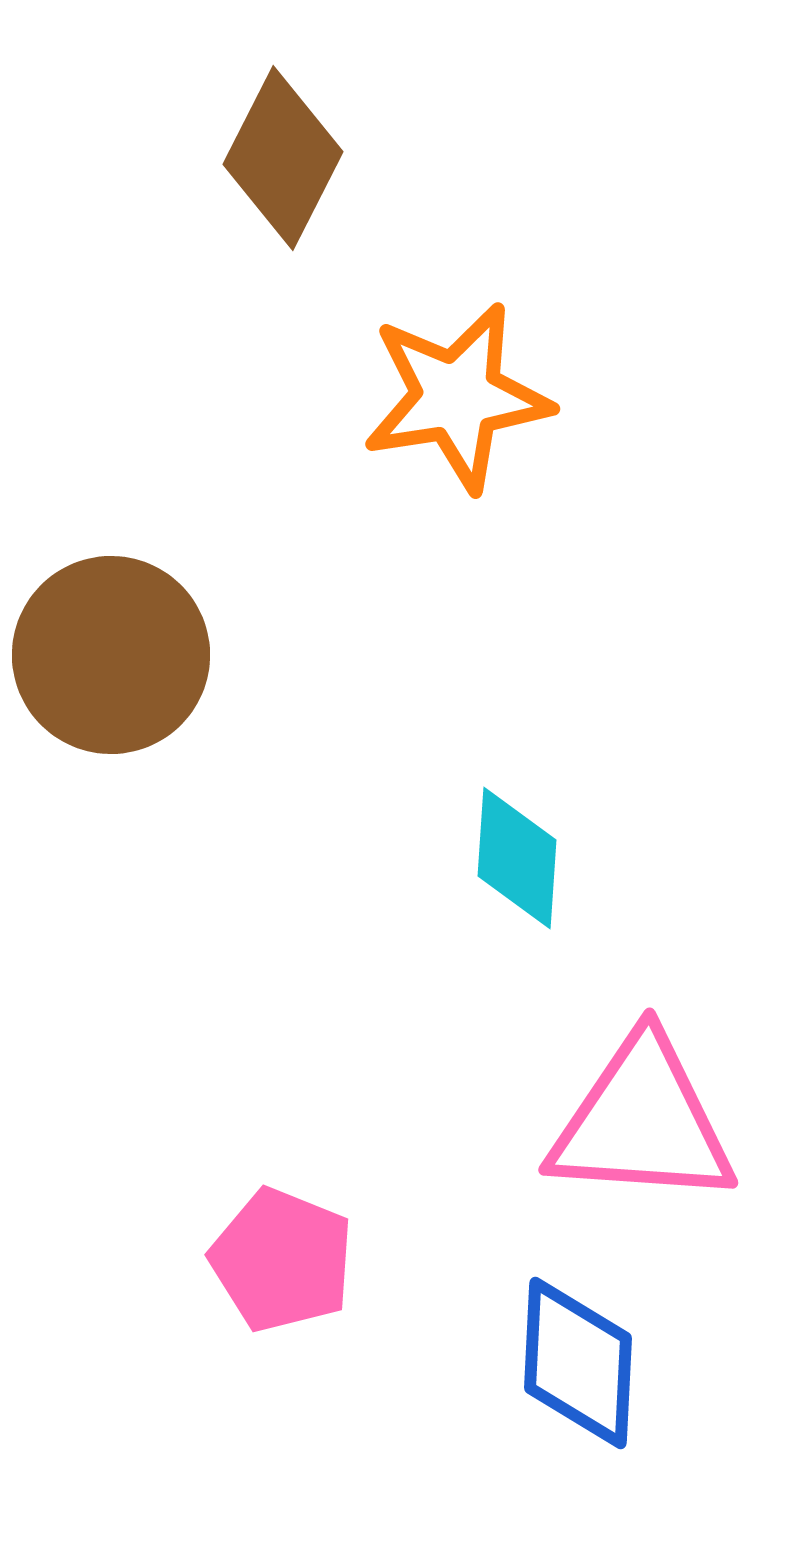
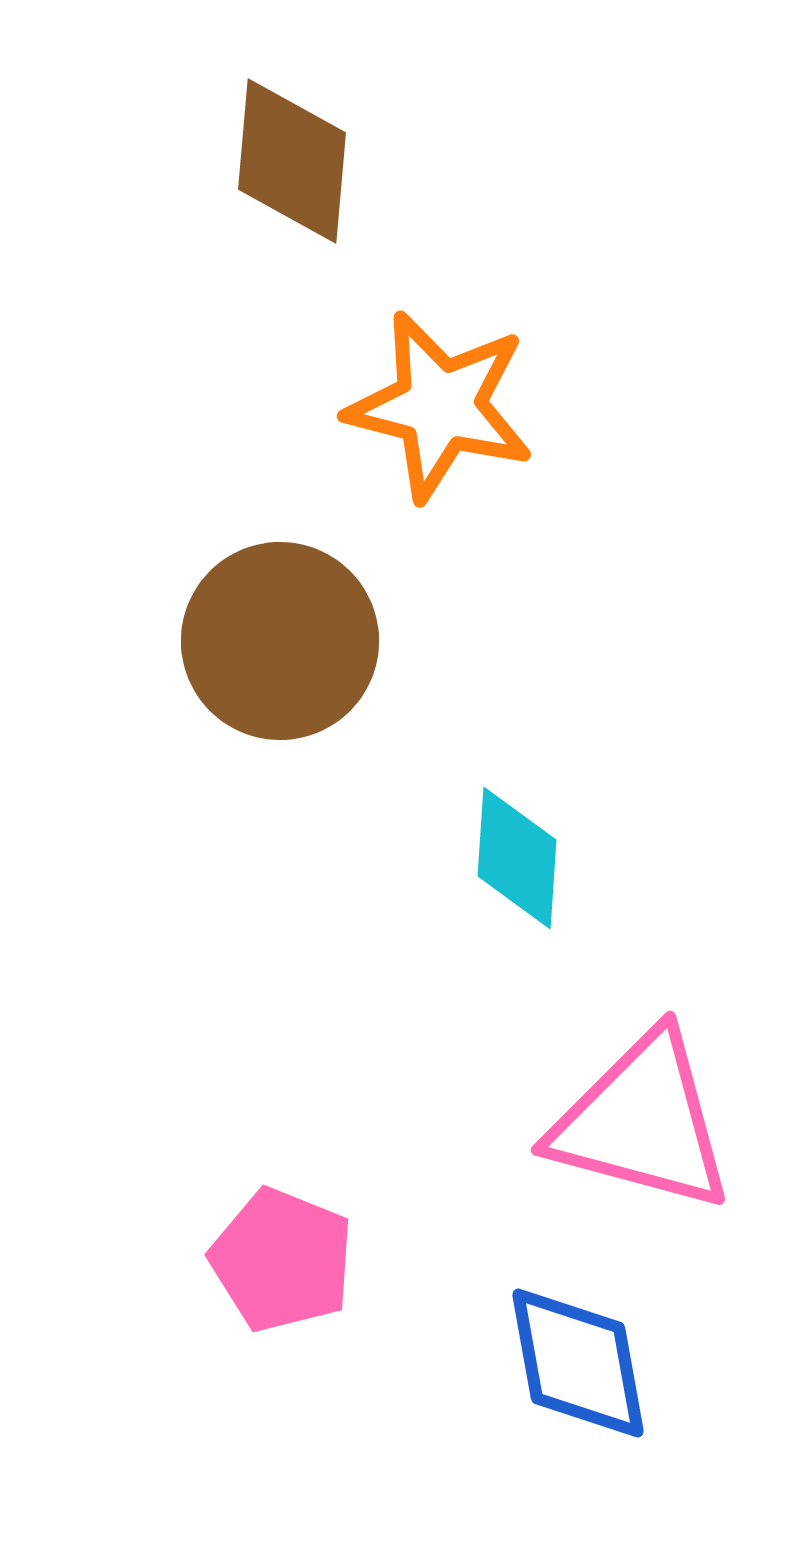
brown diamond: moved 9 px right, 3 px down; rotated 22 degrees counterclockwise
orange star: moved 17 px left, 9 px down; rotated 23 degrees clockwise
brown circle: moved 169 px right, 14 px up
pink triangle: rotated 11 degrees clockwise
blue diamond: rotated 13 degrees counterclockwise
